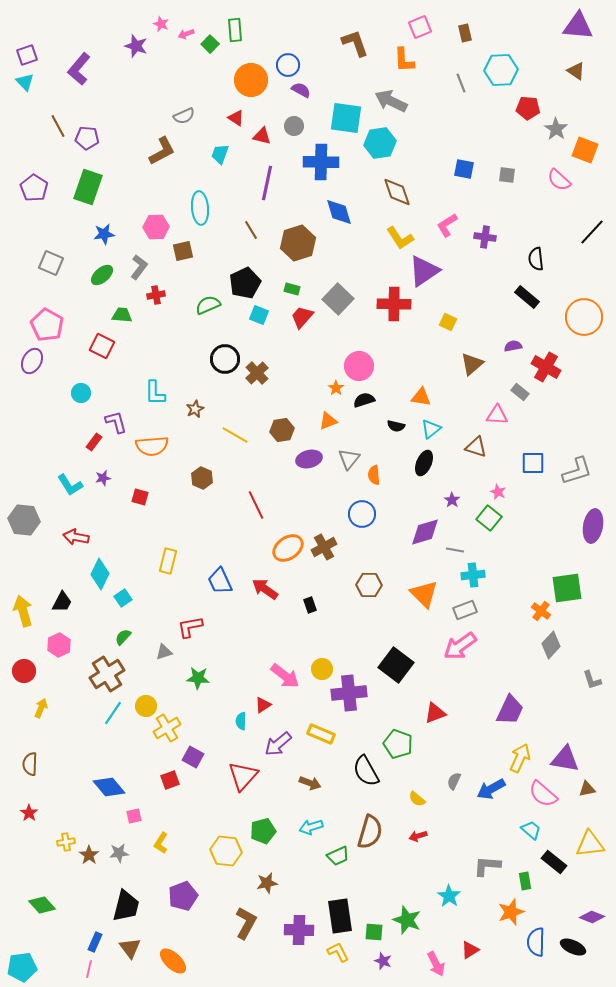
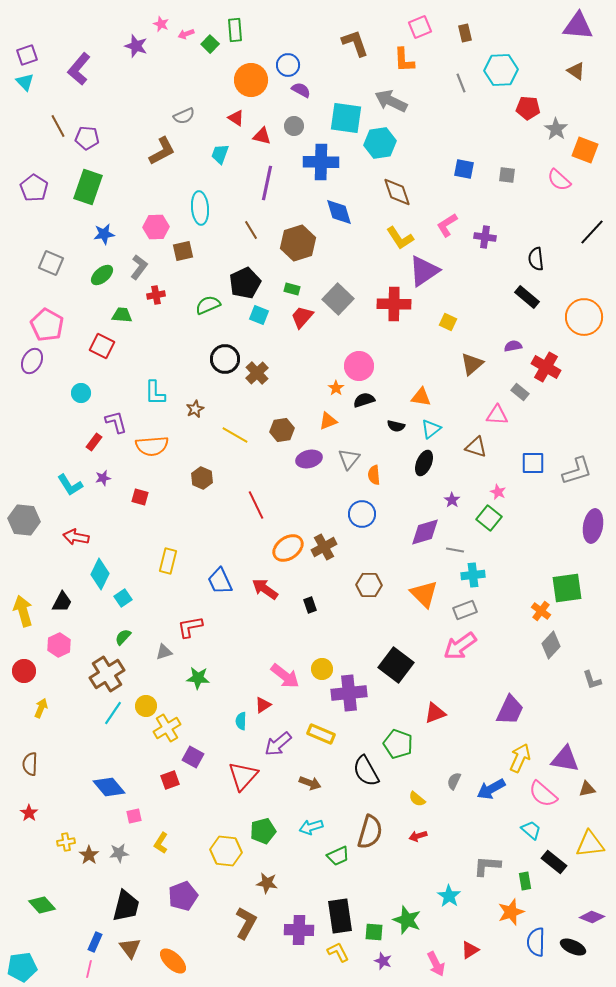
brown star at (267, 883): rotated 20 degrees clockwise
